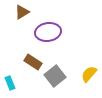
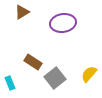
purple ellipse: moved 15 px right, 9 px up
gray square: moved 2 px down
